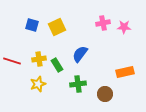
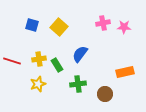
yellow square: moved 2 px right; rotated 24 degrees counterclockwise
